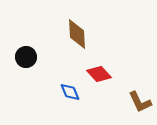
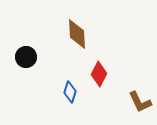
red diamond: rotated 70 degrees clockwise
blue diamond: rotated 40 degrees clockwise
